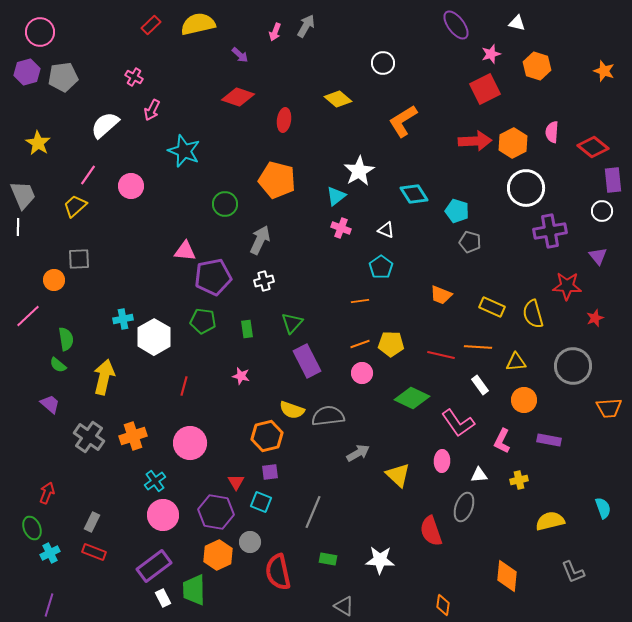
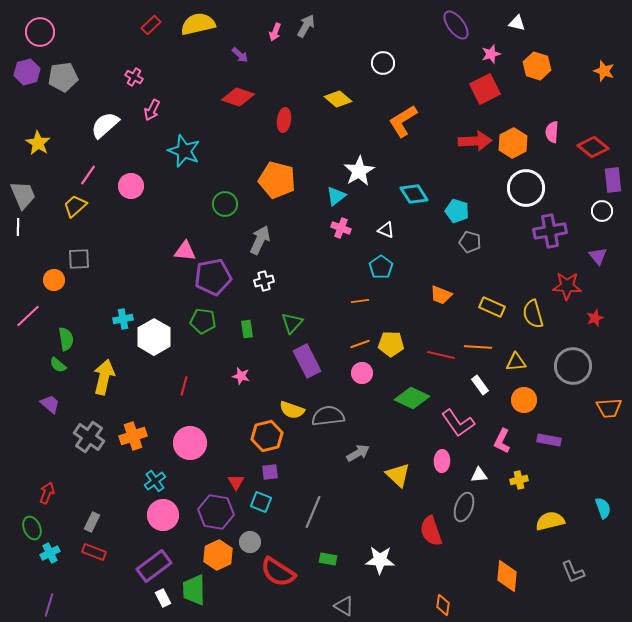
red semicircle at (278, 572): rotated 45 degrees counterclockwise
